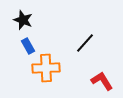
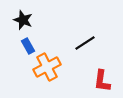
black line: rotated 15 degrees clockwise
orange cross: moved 1 px right, 1 px up; rotated 24 degrees counterclockwise
red L-shape: rotated 140 degrees counterclockwise
